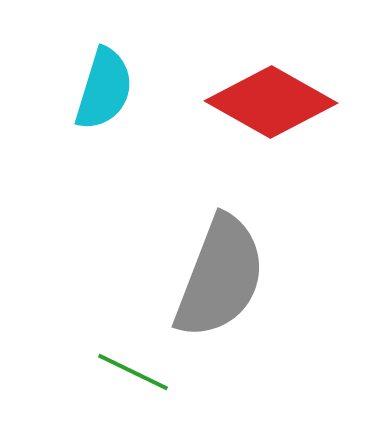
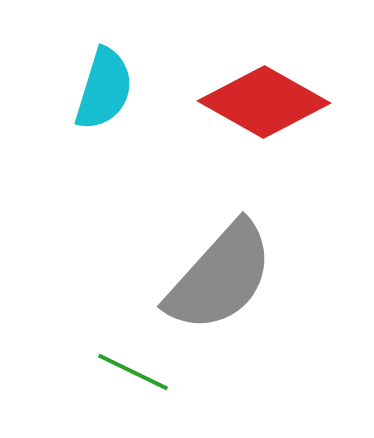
red diamond: moved 7 px left
gray semicircle: rotated 21 degrees clockwise
